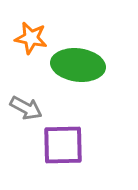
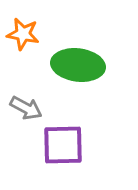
orange star: moved 8 px left, 4 px up
